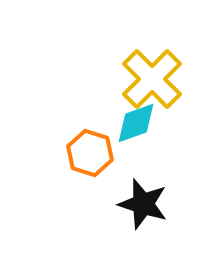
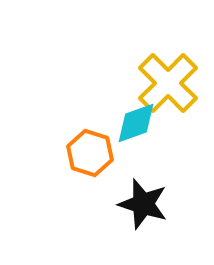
yellow cross: moved 16 px right, 4 px down
